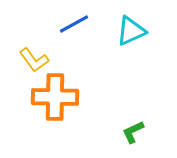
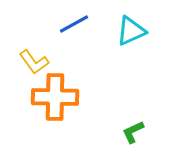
yellow L-shape: moved 2 px down
